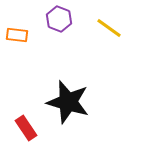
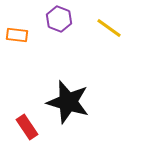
red rectangle: moved 1 px right, 1 px up
